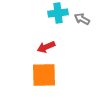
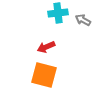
gray arrow: moved 1 px right, 1 px down
orange square: rotated 16 degrees clockwise
